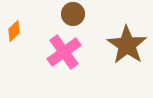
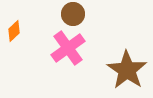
brown star: moved 25 px down
pink cross: moved 4 px right, 4 px up
